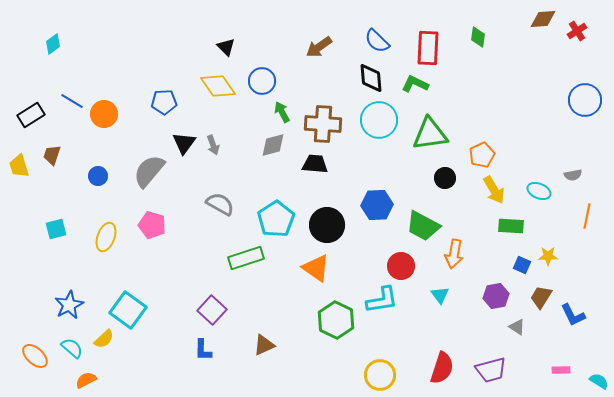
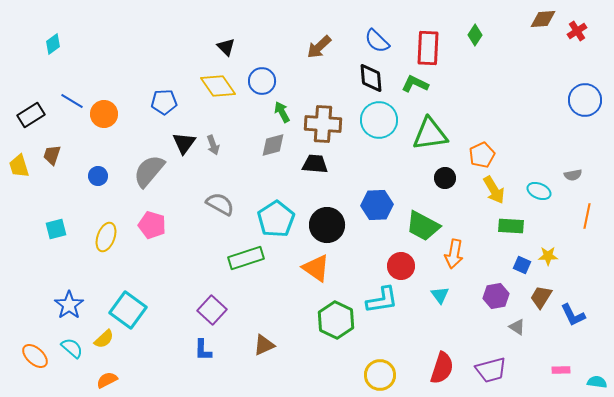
green diamond at (478, 37): moved 3 px left, 2 px up; rotated 25 degrees clockwise
brown arrow at (319, 47): rotated 8 degrees counterclockwise
blue star at (69, 305): rotated 8 degrees counterclockwise
orange semicircle at (86, 380): moved 21 px right
cyan semicircle at (599, 381): moved 2 px left, 1 px down; rotated 24 degrees counterclockwise
